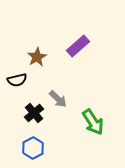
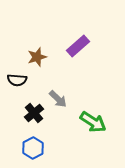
brown star: rotated 12 degrees clockwise
black semicircle: rotated 18 degrees clockwise
green arrow: rotated 24 degrees counterclockwise
